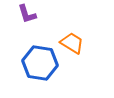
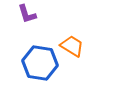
orange trapezoid: moved 3 px down
